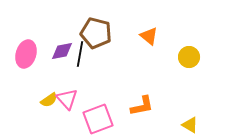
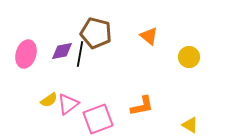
pink triangle: moved 1 px right, 5 px down; rotated 35 degrees clockwise
